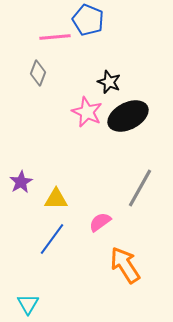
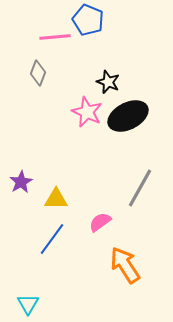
black star: moved 1 px left
